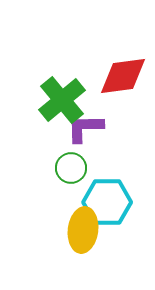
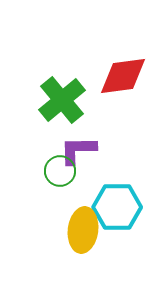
purple L-shape: moved 7 px left, 22 px down
green circle: moved 11 px left, 3 px down
cyan hexagon: moved 10 px right, 5 px down
